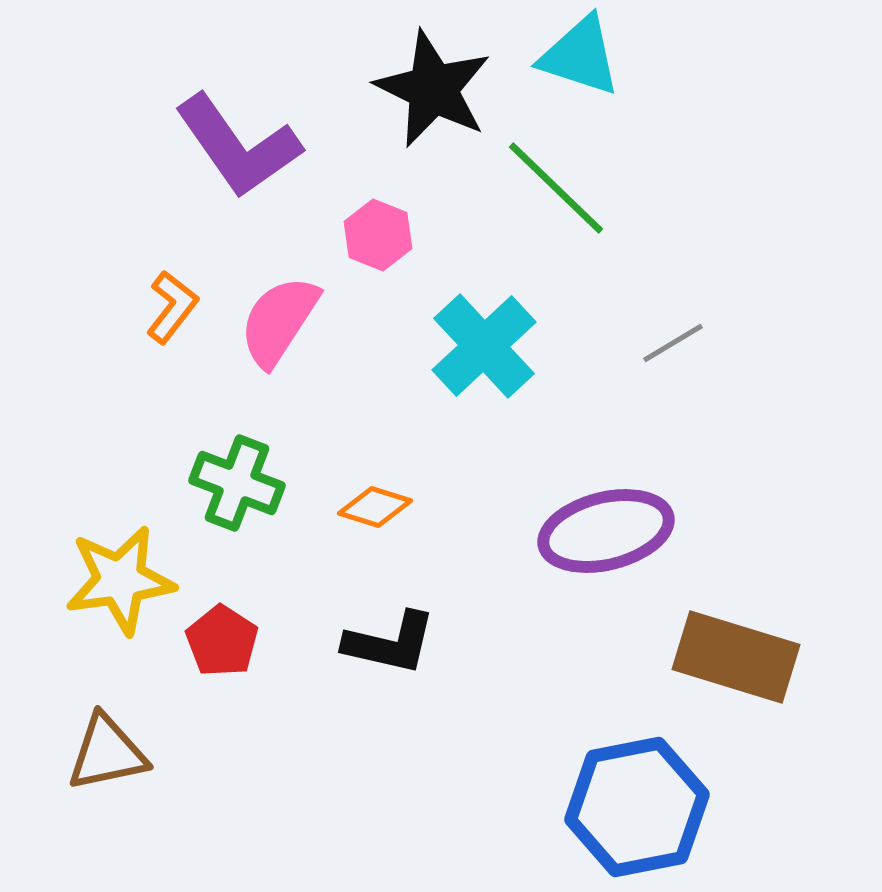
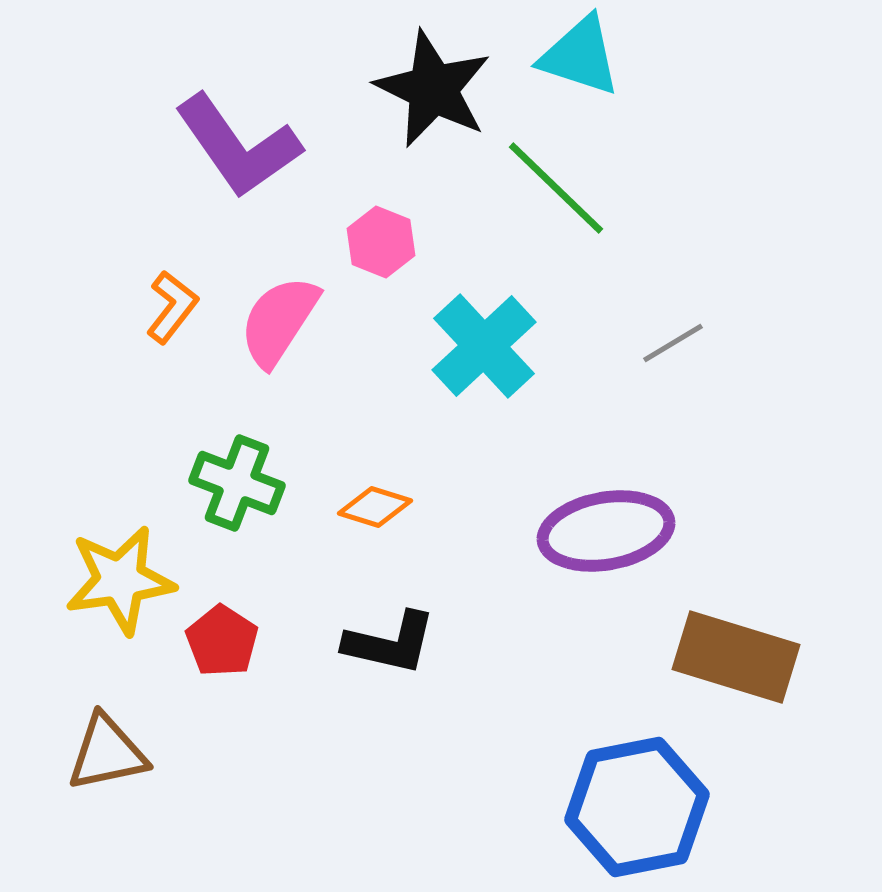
pink hexagon: moved 3 px right, 7 px down
purple ellipse: rotated 4 degrees clockwise
